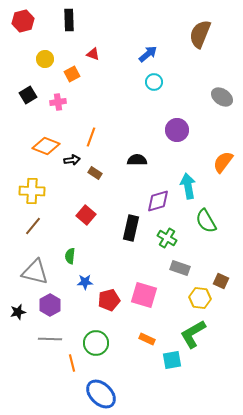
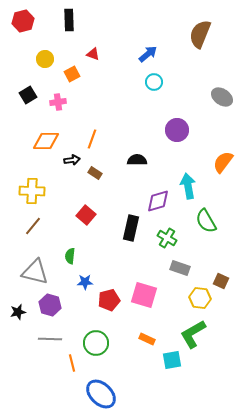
orange line at (91, 137): moved 1 px right, 2 px down
orange diamond at (46, 146): moved 5 px up; rotated 20 degrees counterclockwise
purple hexagon at (50, 305): rotated 15 degrees counterclockwise
